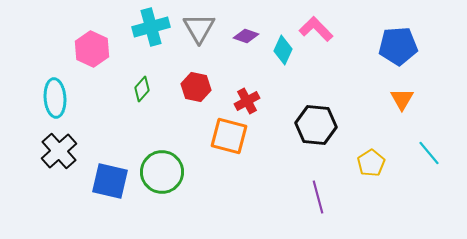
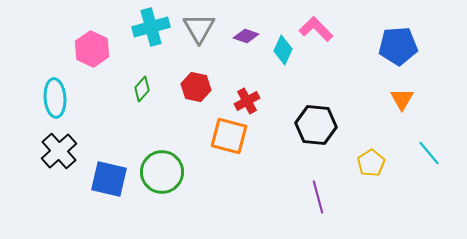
blue square: moved 1 px left, 2 px up
